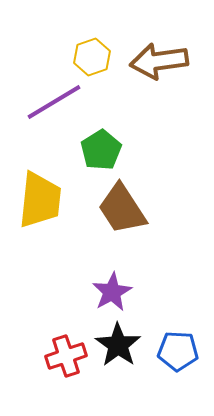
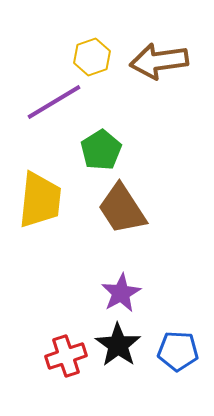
purple star: moved 9 px right, 1 px down
